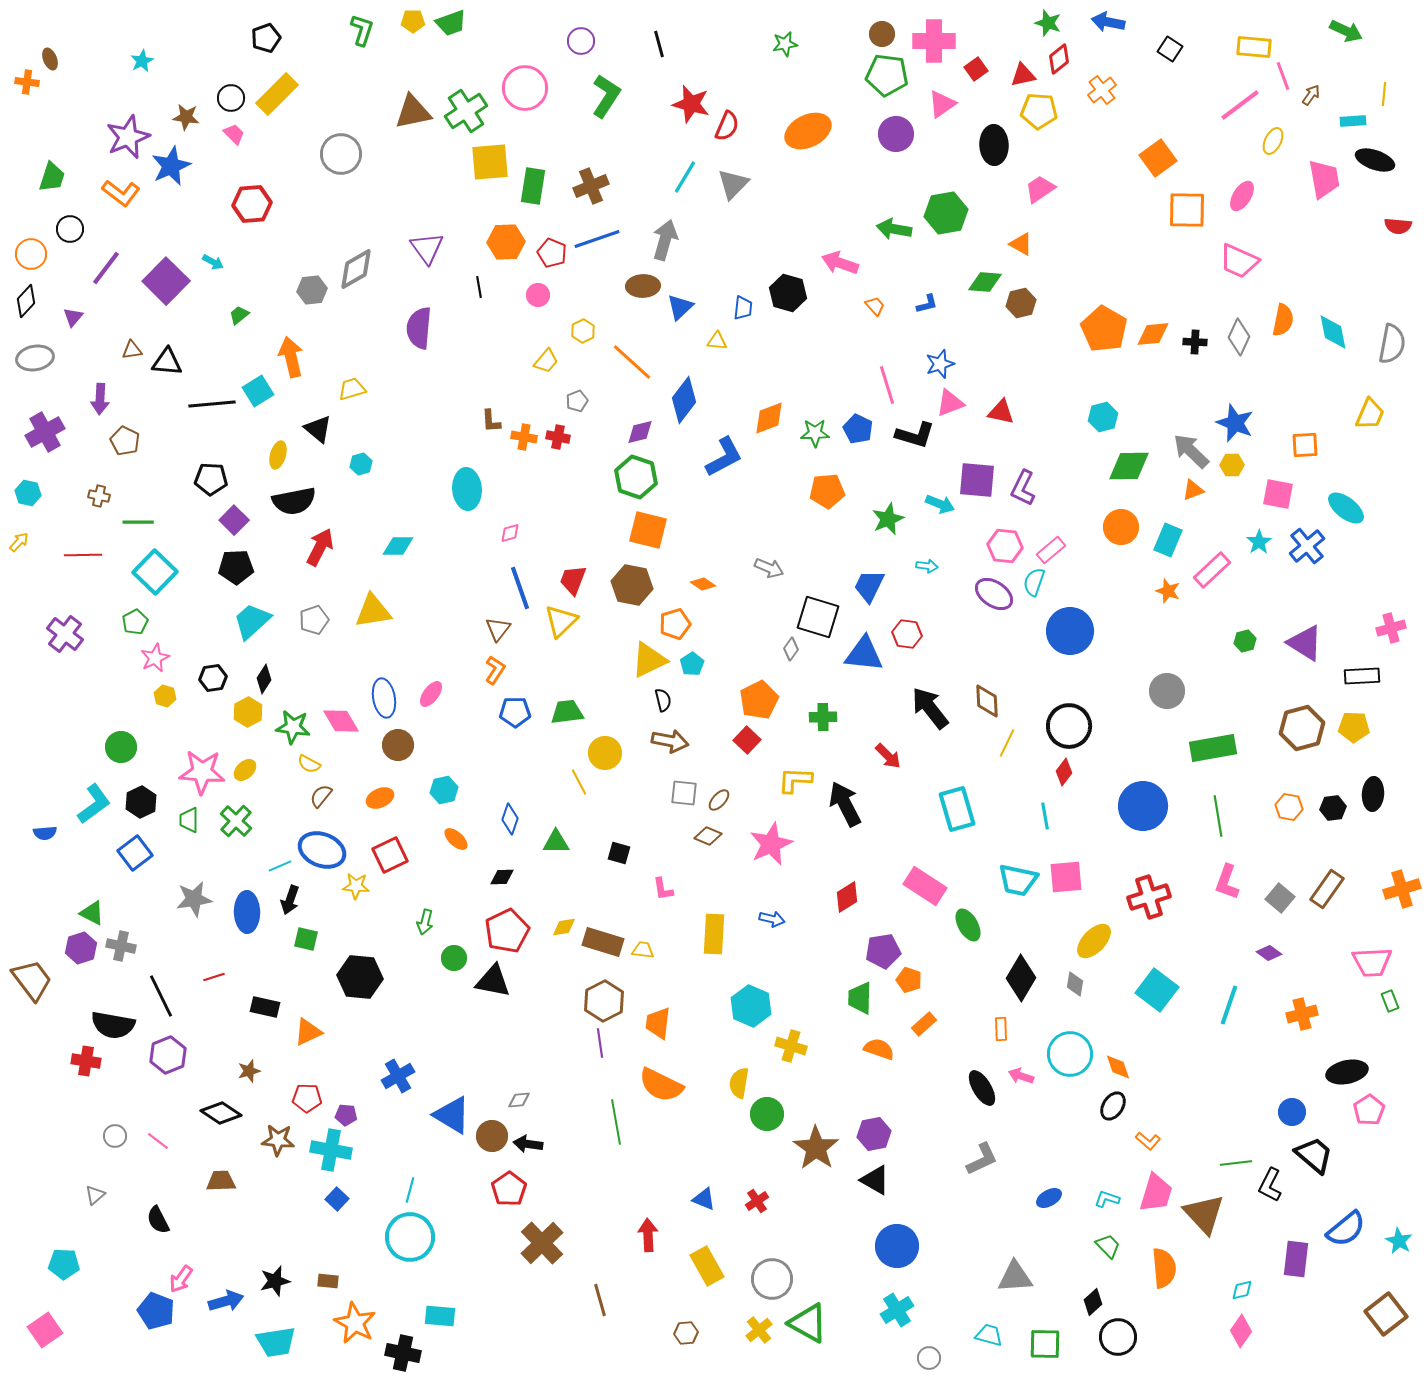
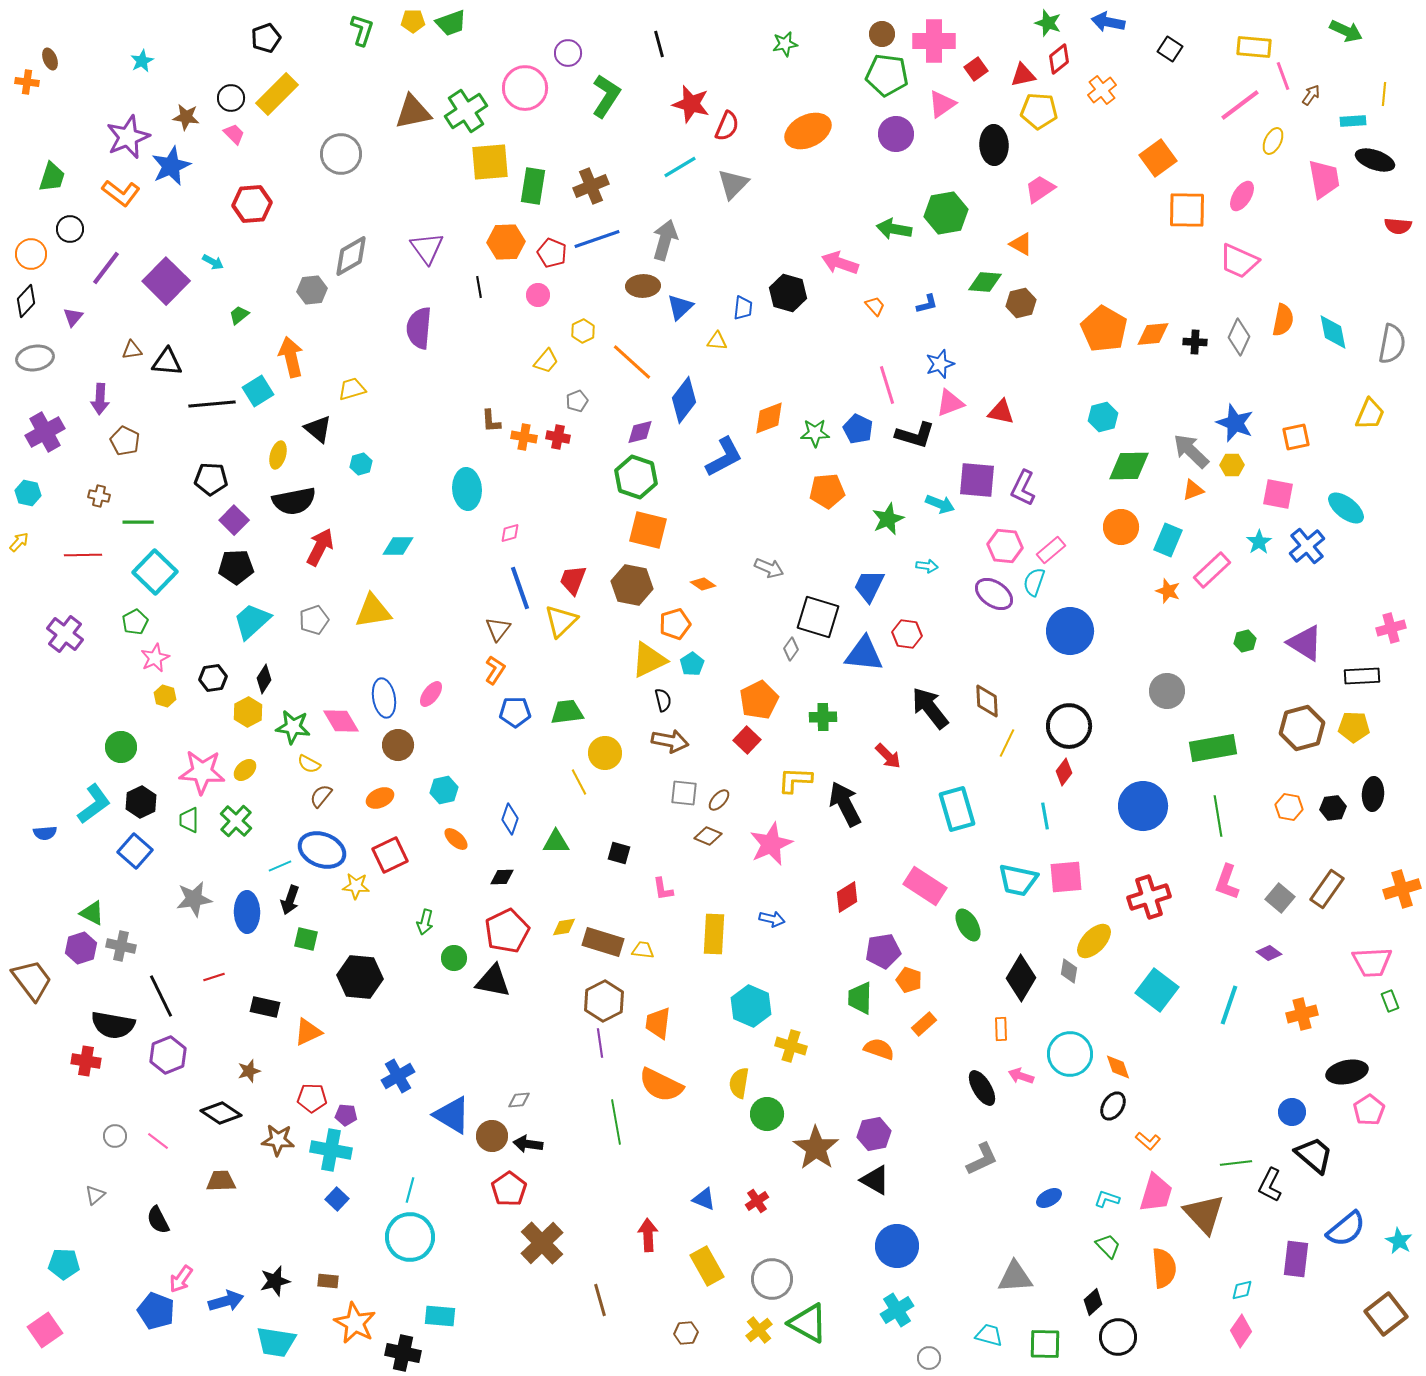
purple circle at (581, 41): moved 13 px left, 12 px down
cyan line at (685, 177): moved 5 px left, 10 px up; rotated 28 degrees clockwise
gray diamond at (356, 269): moved 5 px left, 13 px up
orange square at (1305, 445): moved 9 px left, 8 px up; rotated 8 degrees counterclockwise
blue square at (135, 853): moved 2 px up; rotated 12 degrees counterclockwise
gray diamond at (1075, 984): moved 6 px left, 13 px up
red pentagon at (307, 1098): moved 5 px right
cyan trapezoid at (276, 1342): rotated 18 degrees clockwise
